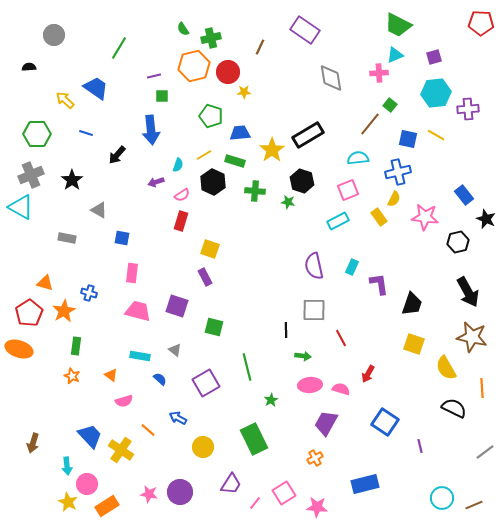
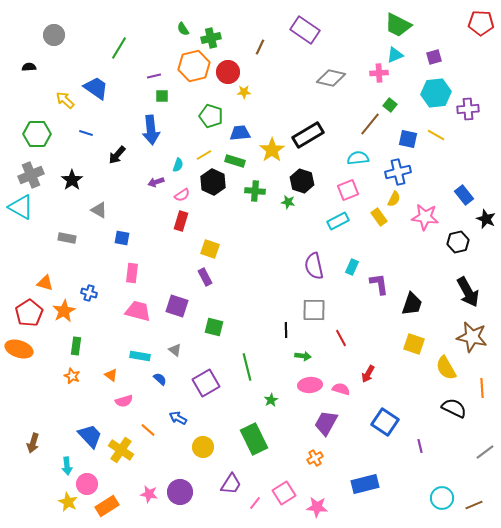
gray diamond at (331, 78): rotated 68 degrees counterclockwise
